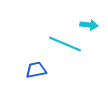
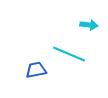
cyan line: moved 4 px right, 10 px down
